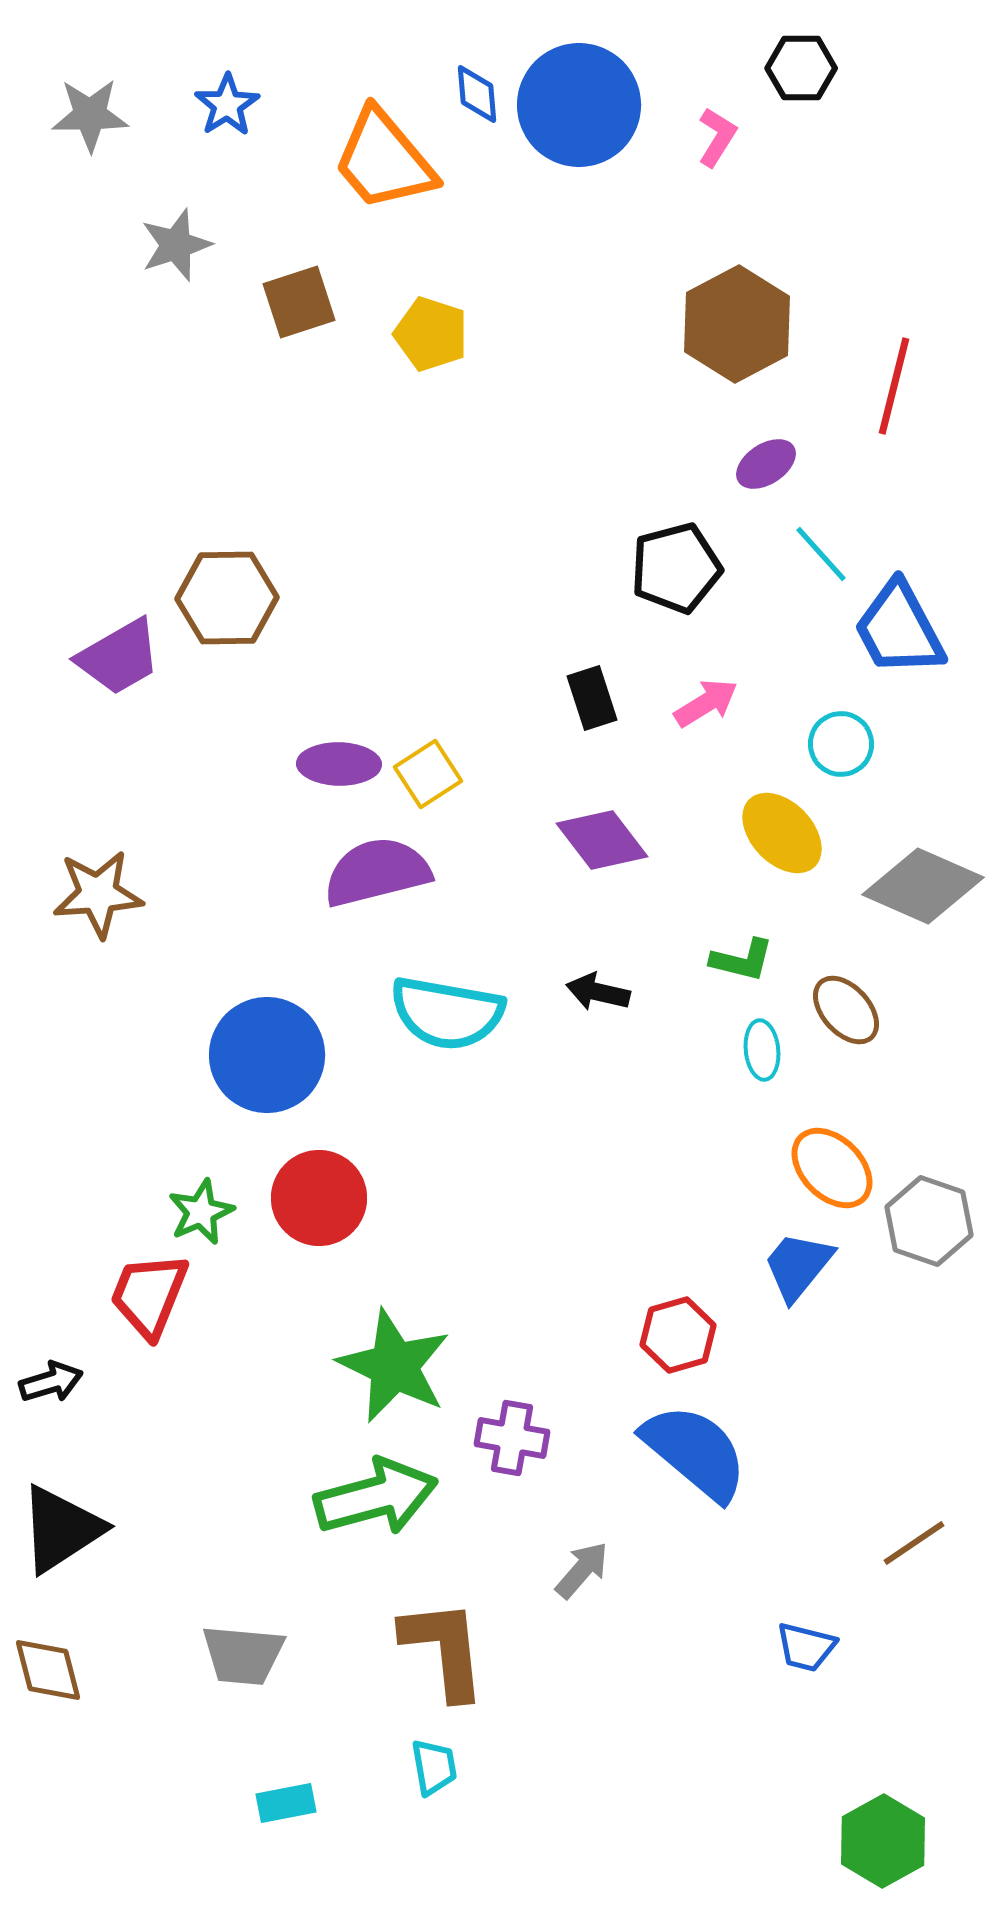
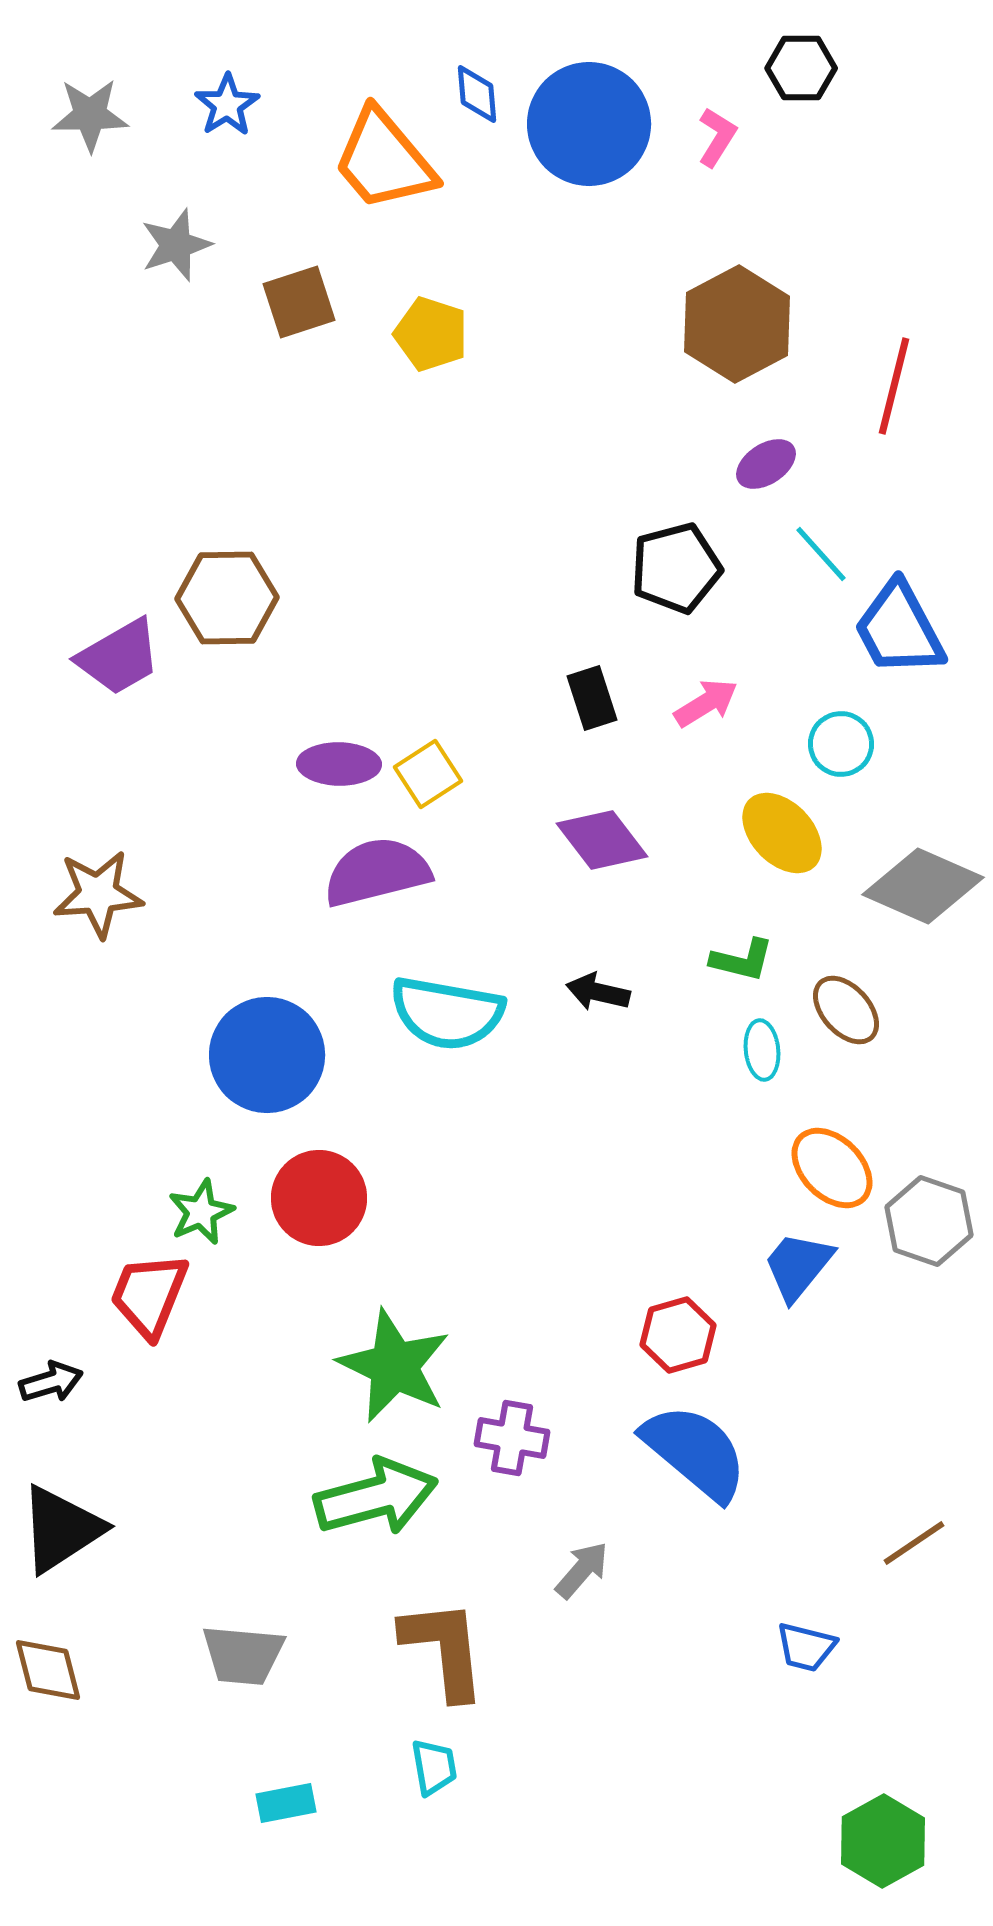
blue circle at (579, 105): moved 10 px right, 19 px down
